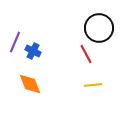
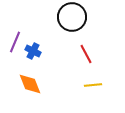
black circle: moved 27 px left, 11 px up
